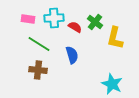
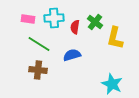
red semicircle: rotated 112 degrees counterclockwise
blue semicircle: rotated 90 degrees counterclockwise
